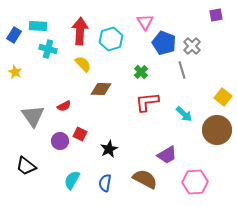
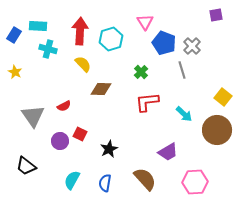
purple trapezoid: moved 1 px right, 3 px up
brown semicircle: rotated 20 degrees clockwise
